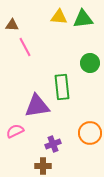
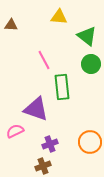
green triangle: moved 4 px right, 17 px down; rotated 45 degrees clockwise
brown triangle: moved 1 px left
pink line: moved 19 px right, 13 px down
green circle: moved 1 px right, 1 px down
purple triangle: moved 1 px left, 3 px down; rotated 28 degrees clockwise
orange circle: moved 9 px down
purple cross: moved 3 px left
brown cross: rotated 21 degrees counterclockwise
